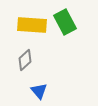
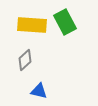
blue triangle: rotated 36 degrees counterclockwise
